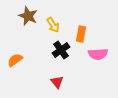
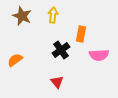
brown star: moved 6 px left
yellow arrow: moved 10 px up; rotated 140 degrees counterclockwise
pink semicircle: moved 1 px right, 1 px down
